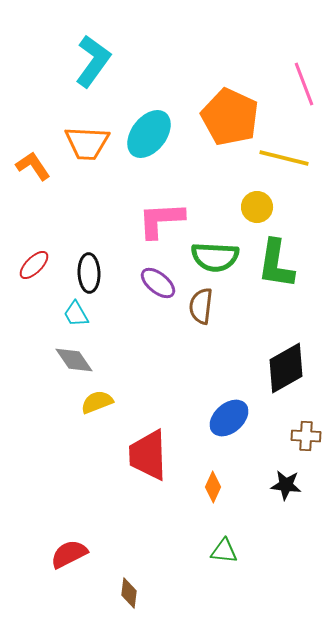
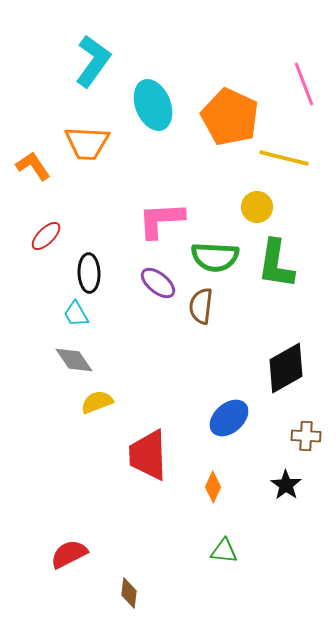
cyan ellipse: moved 4 px right, 29 px up; rotated 60 degrees counterclockwise
red ellipse: moved 12 px right, 29 px up
black star: rotated 28 degrees clockwise
